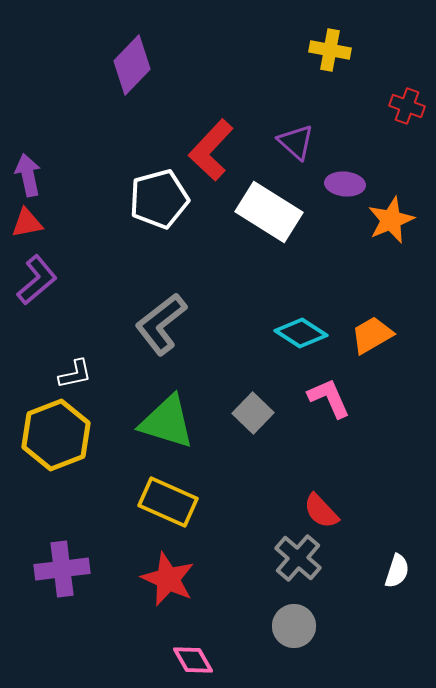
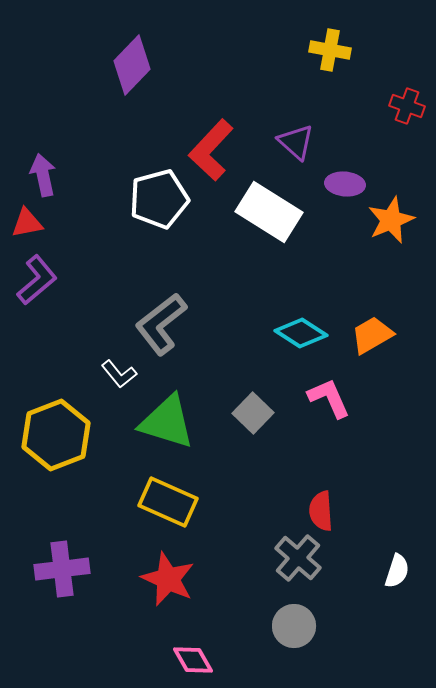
purple arrow: moved 15 px right
white L-shape: moved 44 px right; rotated 63 degrees clockwise
red semicircle: rotated 39 degrees clockwise
